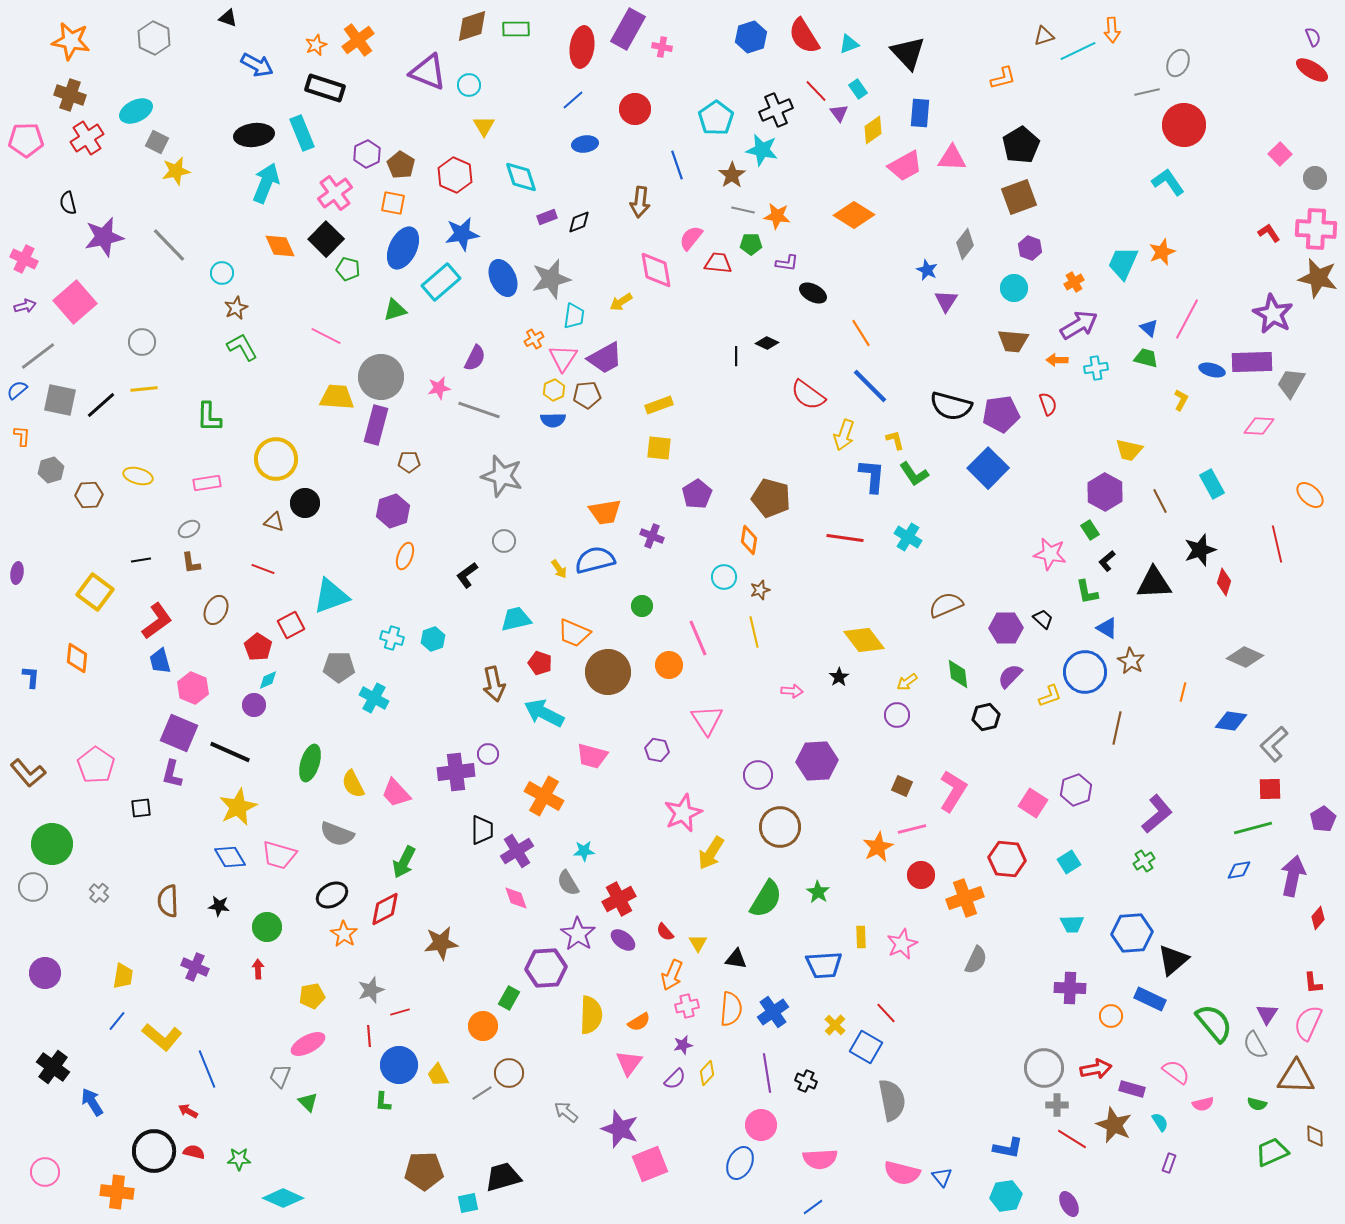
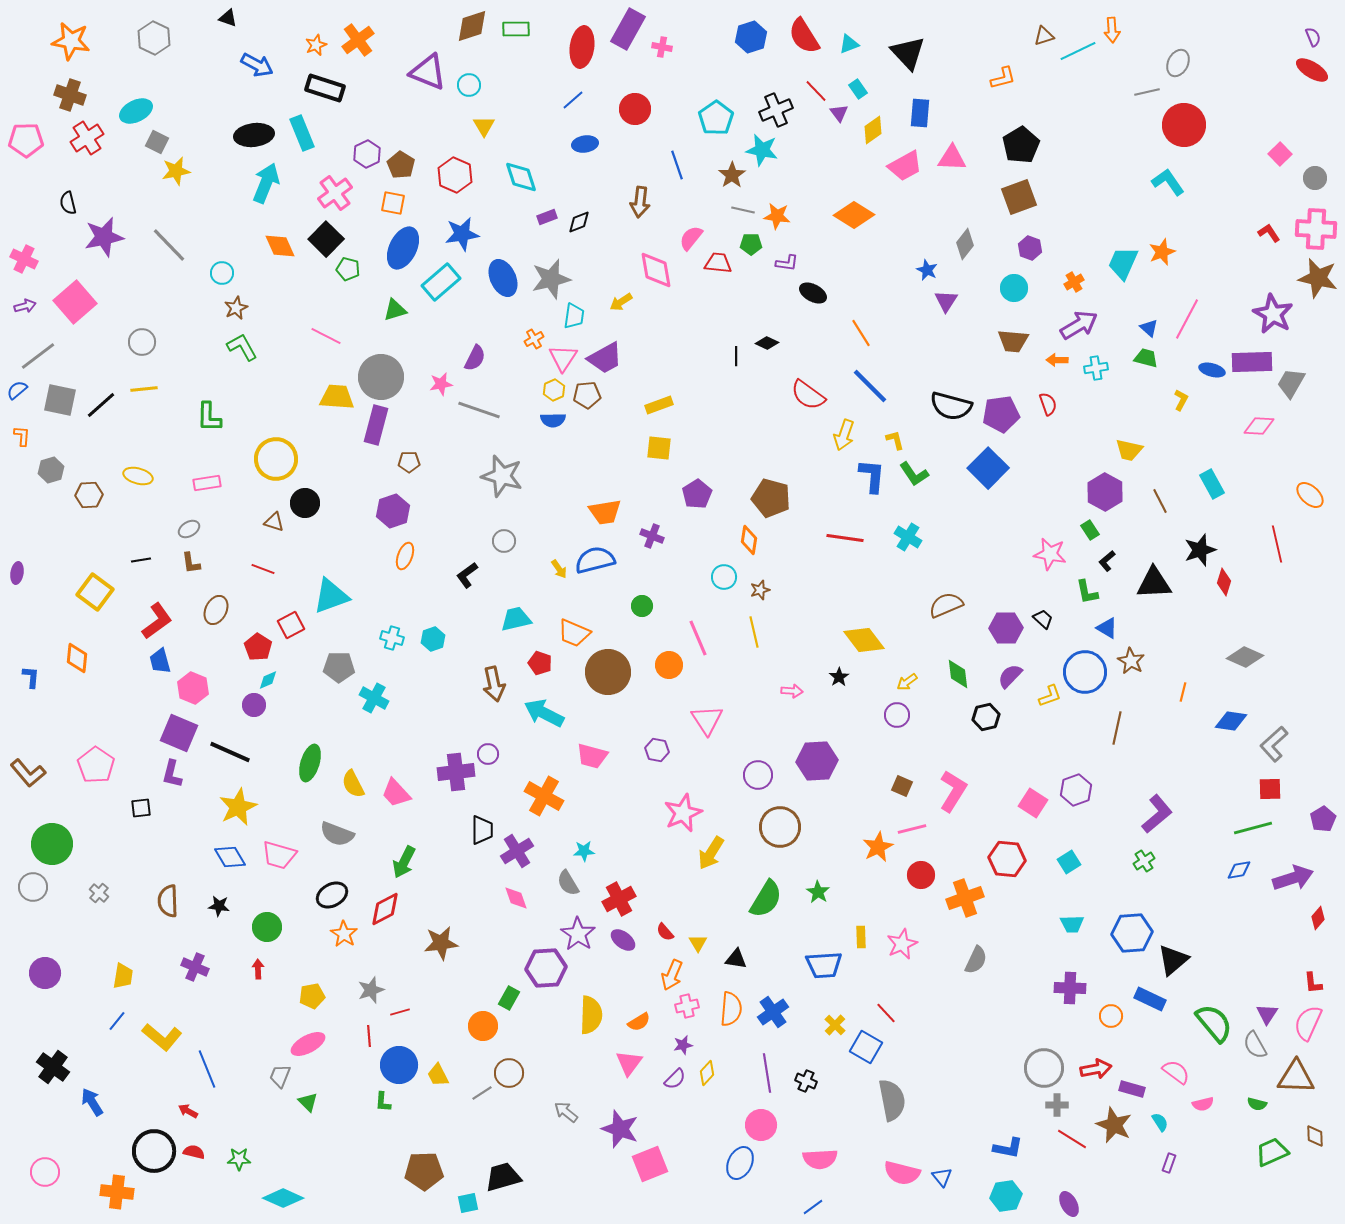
pink star at (439, 388): moved 2 px right, 4 px up
purple arrow at (1293, 876): moved 2 px down; rotated 60 degrees clockwise
